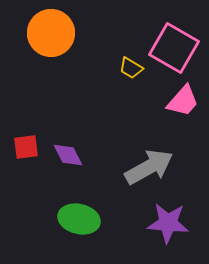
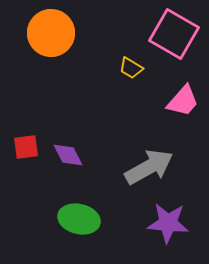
pink square: moved 14 px up
